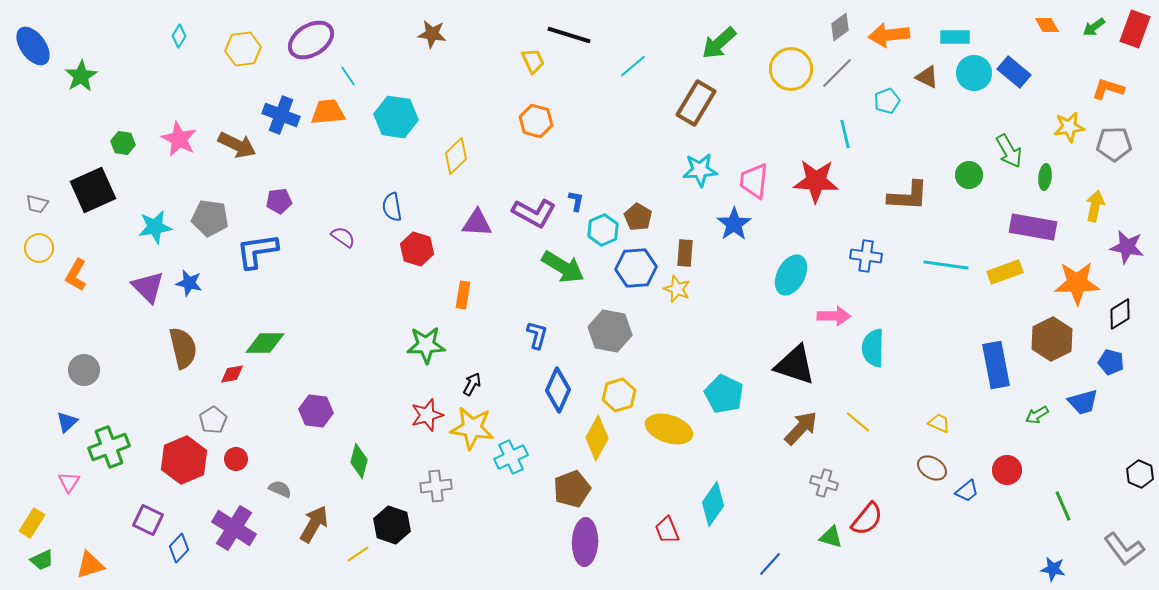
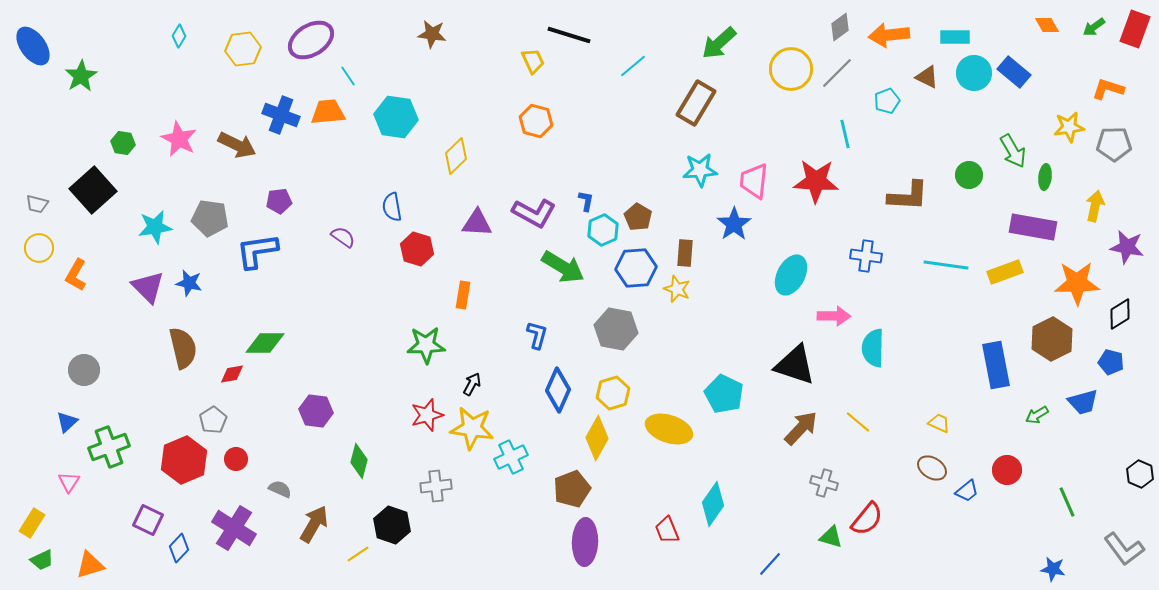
green arrow at (1009, 151): moved 4 px right
black square at (93, 190): rotated 18 degrees counterclockwise
blue L-shape at (576, 201): moved 10 px right
gray hexagon at (610, 331): moved 6 px right, 2 px up
yellow hexagon at (619, 395): moved 6 px left, 2 px up
green line at (1063, 506): moved 4 px right, 4 px up
